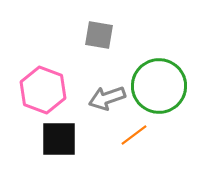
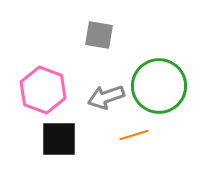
gray arrow: moved 1 px left, 1 px up
orange line: rotated 20 degrees clockwise
